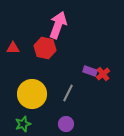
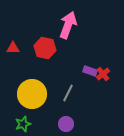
pink arrow: moved 10 px right
